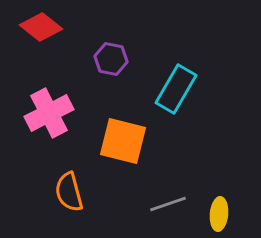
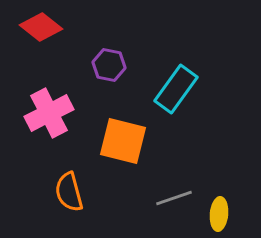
purple hexagon: moved 2 px left, 6 px down
cyan rectangle: rotated 6 degrees clockwise
gray line: moved 6 px right, 6 px up
